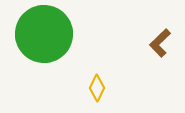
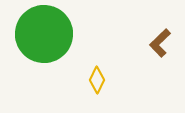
yellow diamond: moved 8 px up
